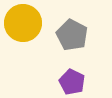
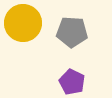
gray pentagon: moved 3 px up; rotated 24 degrees counterclockwise
